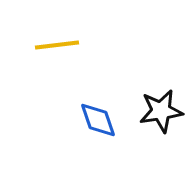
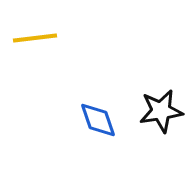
yellow line: moved 22 px left, 7 px up
